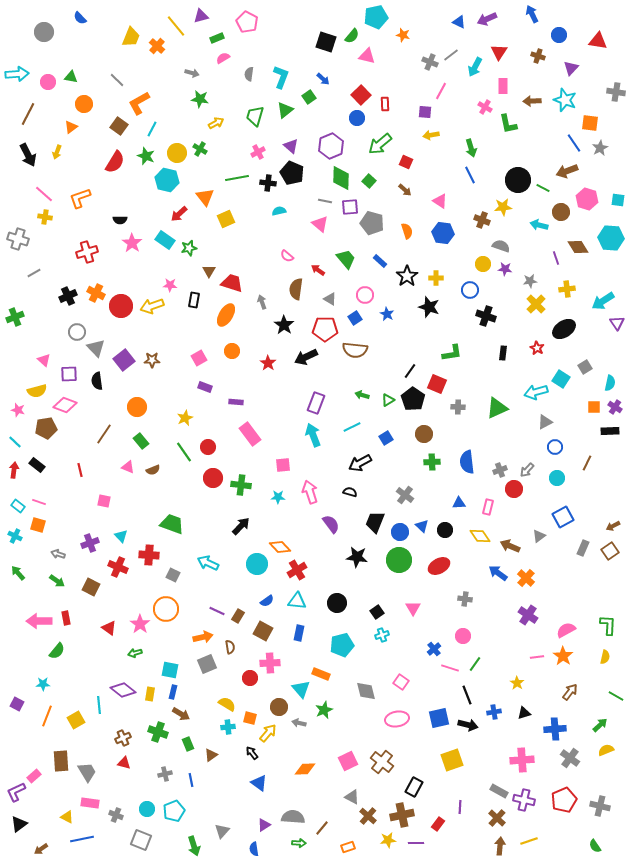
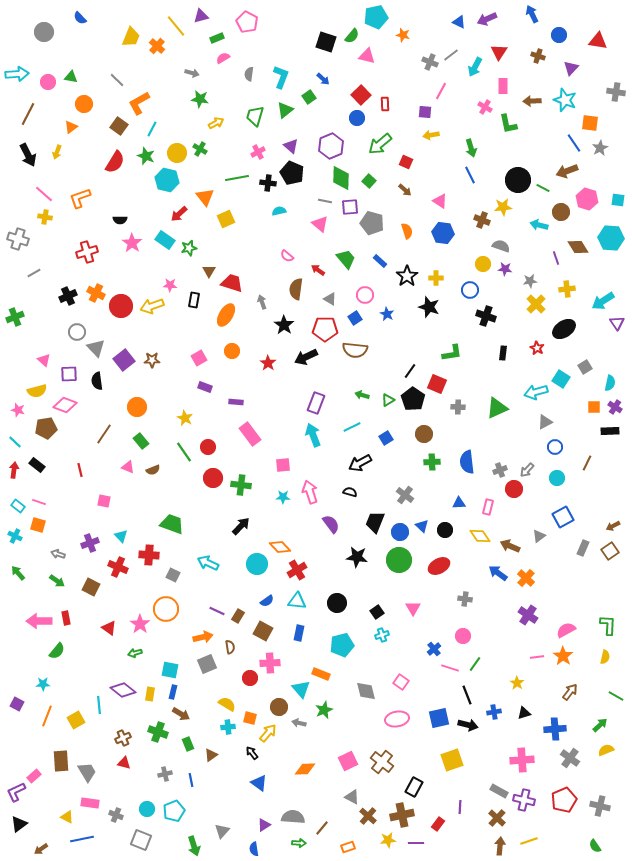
yellow star at (185, 418): rotated 21 degrees counterclockwise
cyan star at (278, 497): moved 5 px right
